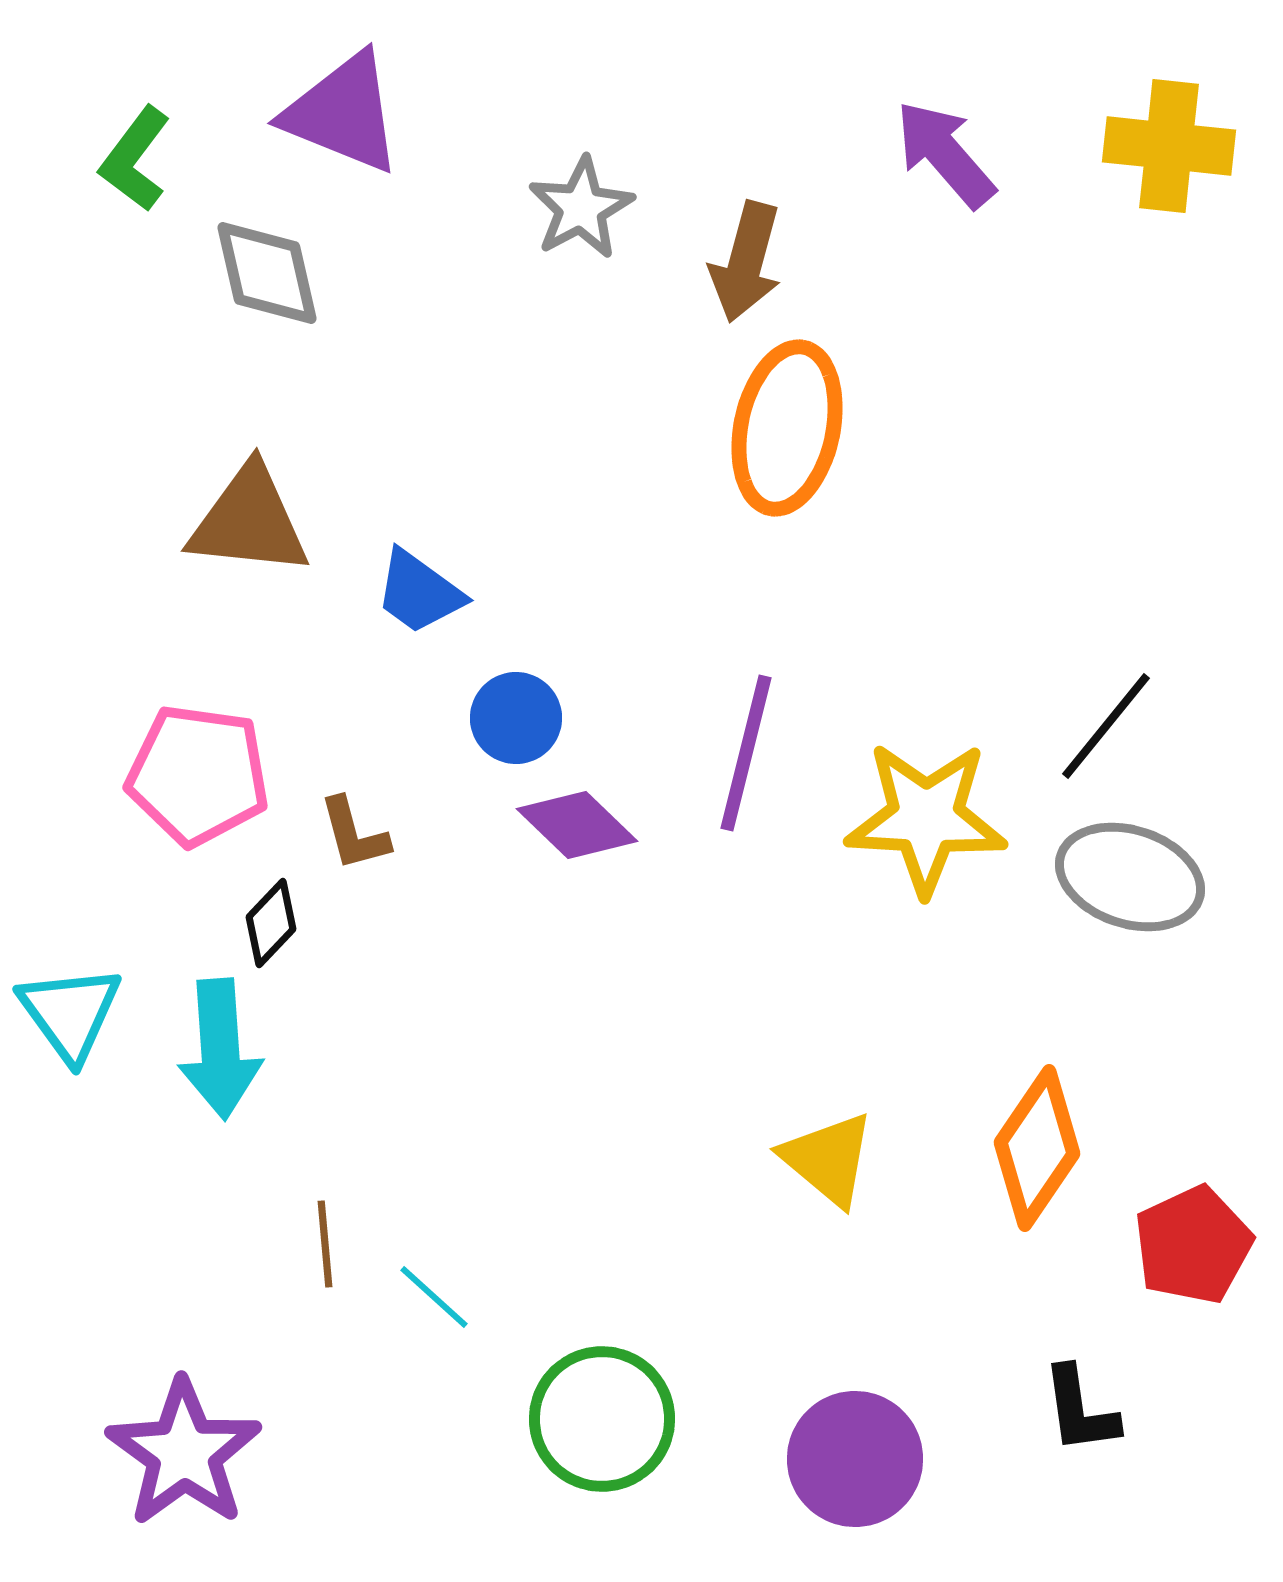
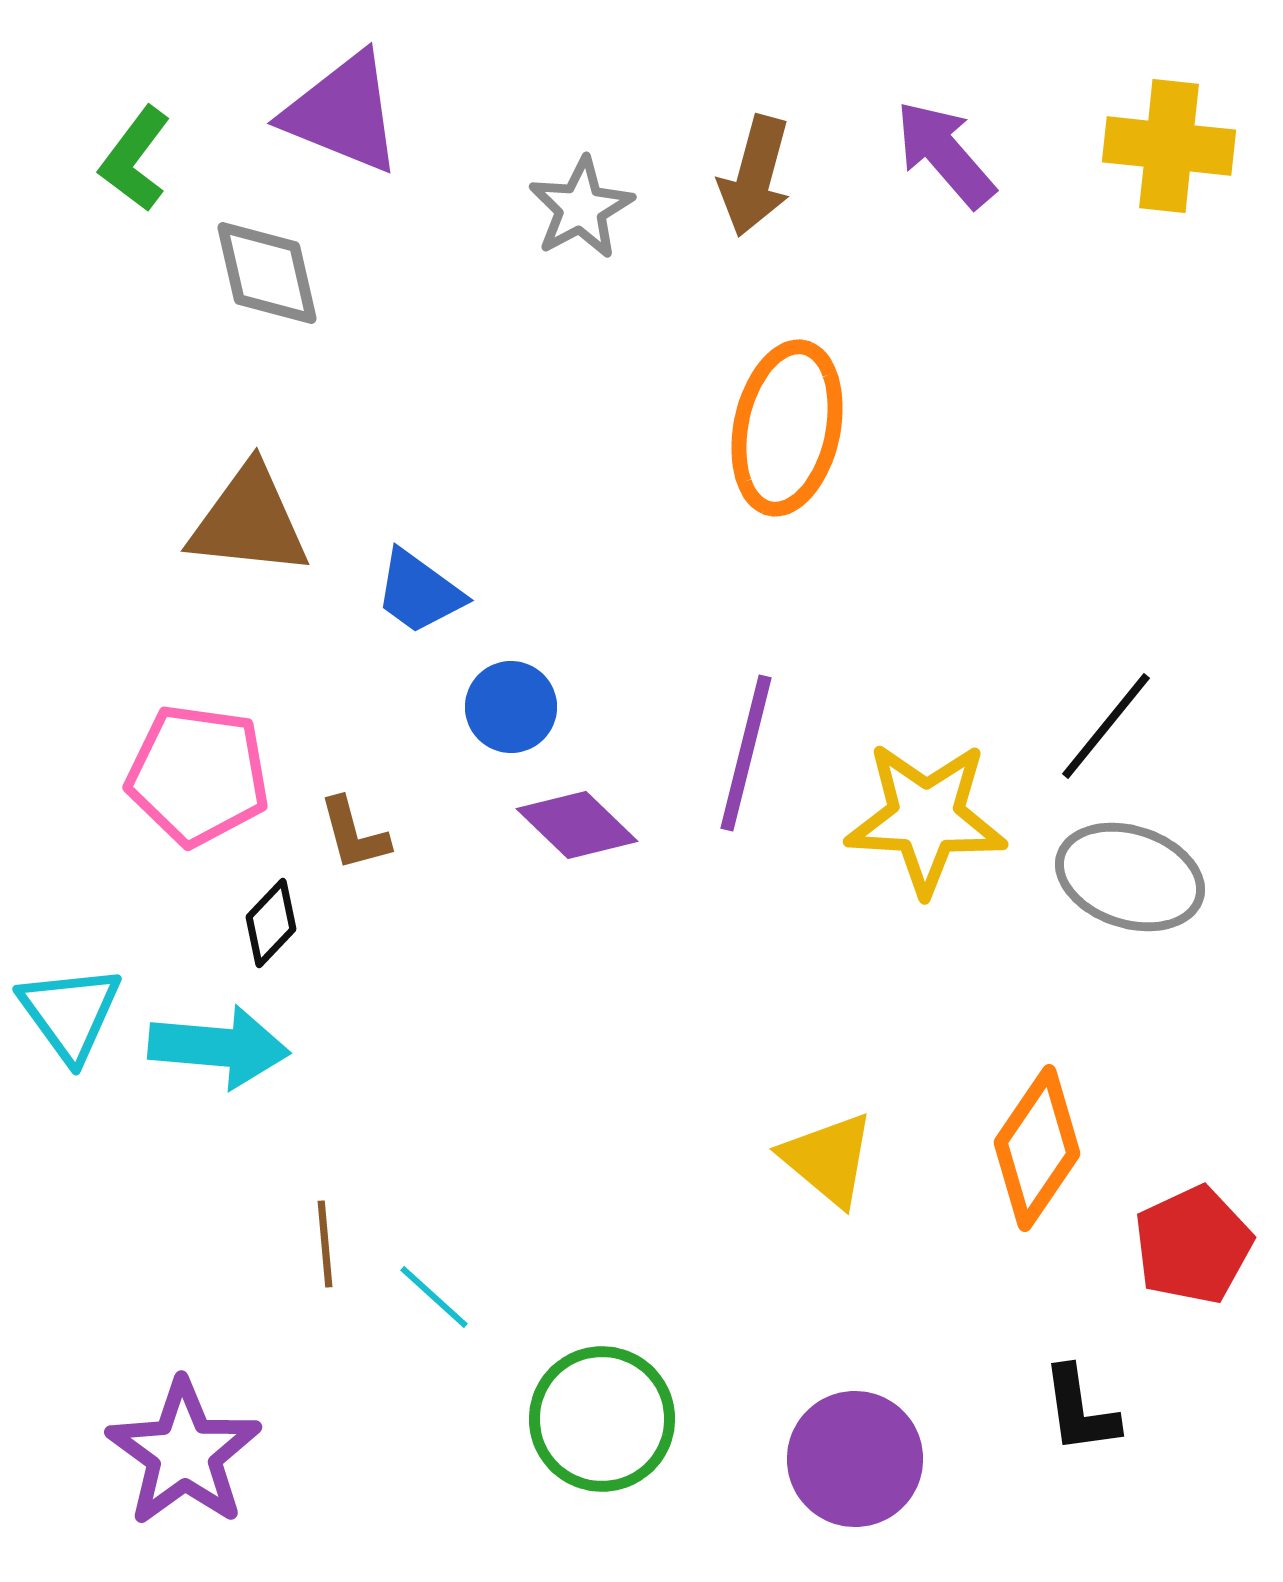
brown arrow: moved 9 px right, 86 px up
blue circle: moved 5 px left, 11 px up
cyan arrow: moved 1 px left, 2 px up; rotated 81 degrees counterclockwise
